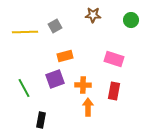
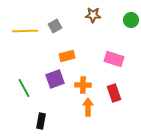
yellow line: moved 1 px up
orange rectangle: moved 2 px right
red rectangle: moved 2 px down; rotated 30 degrees counterclockwise
black rectangle: moved 1 px down
